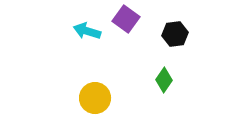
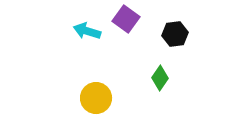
green diamond: moved 4 px left, 2 px up
yellow circle: moved 1 px right
